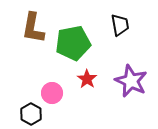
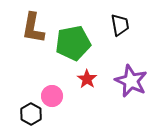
pink circle: moved 3 px down
